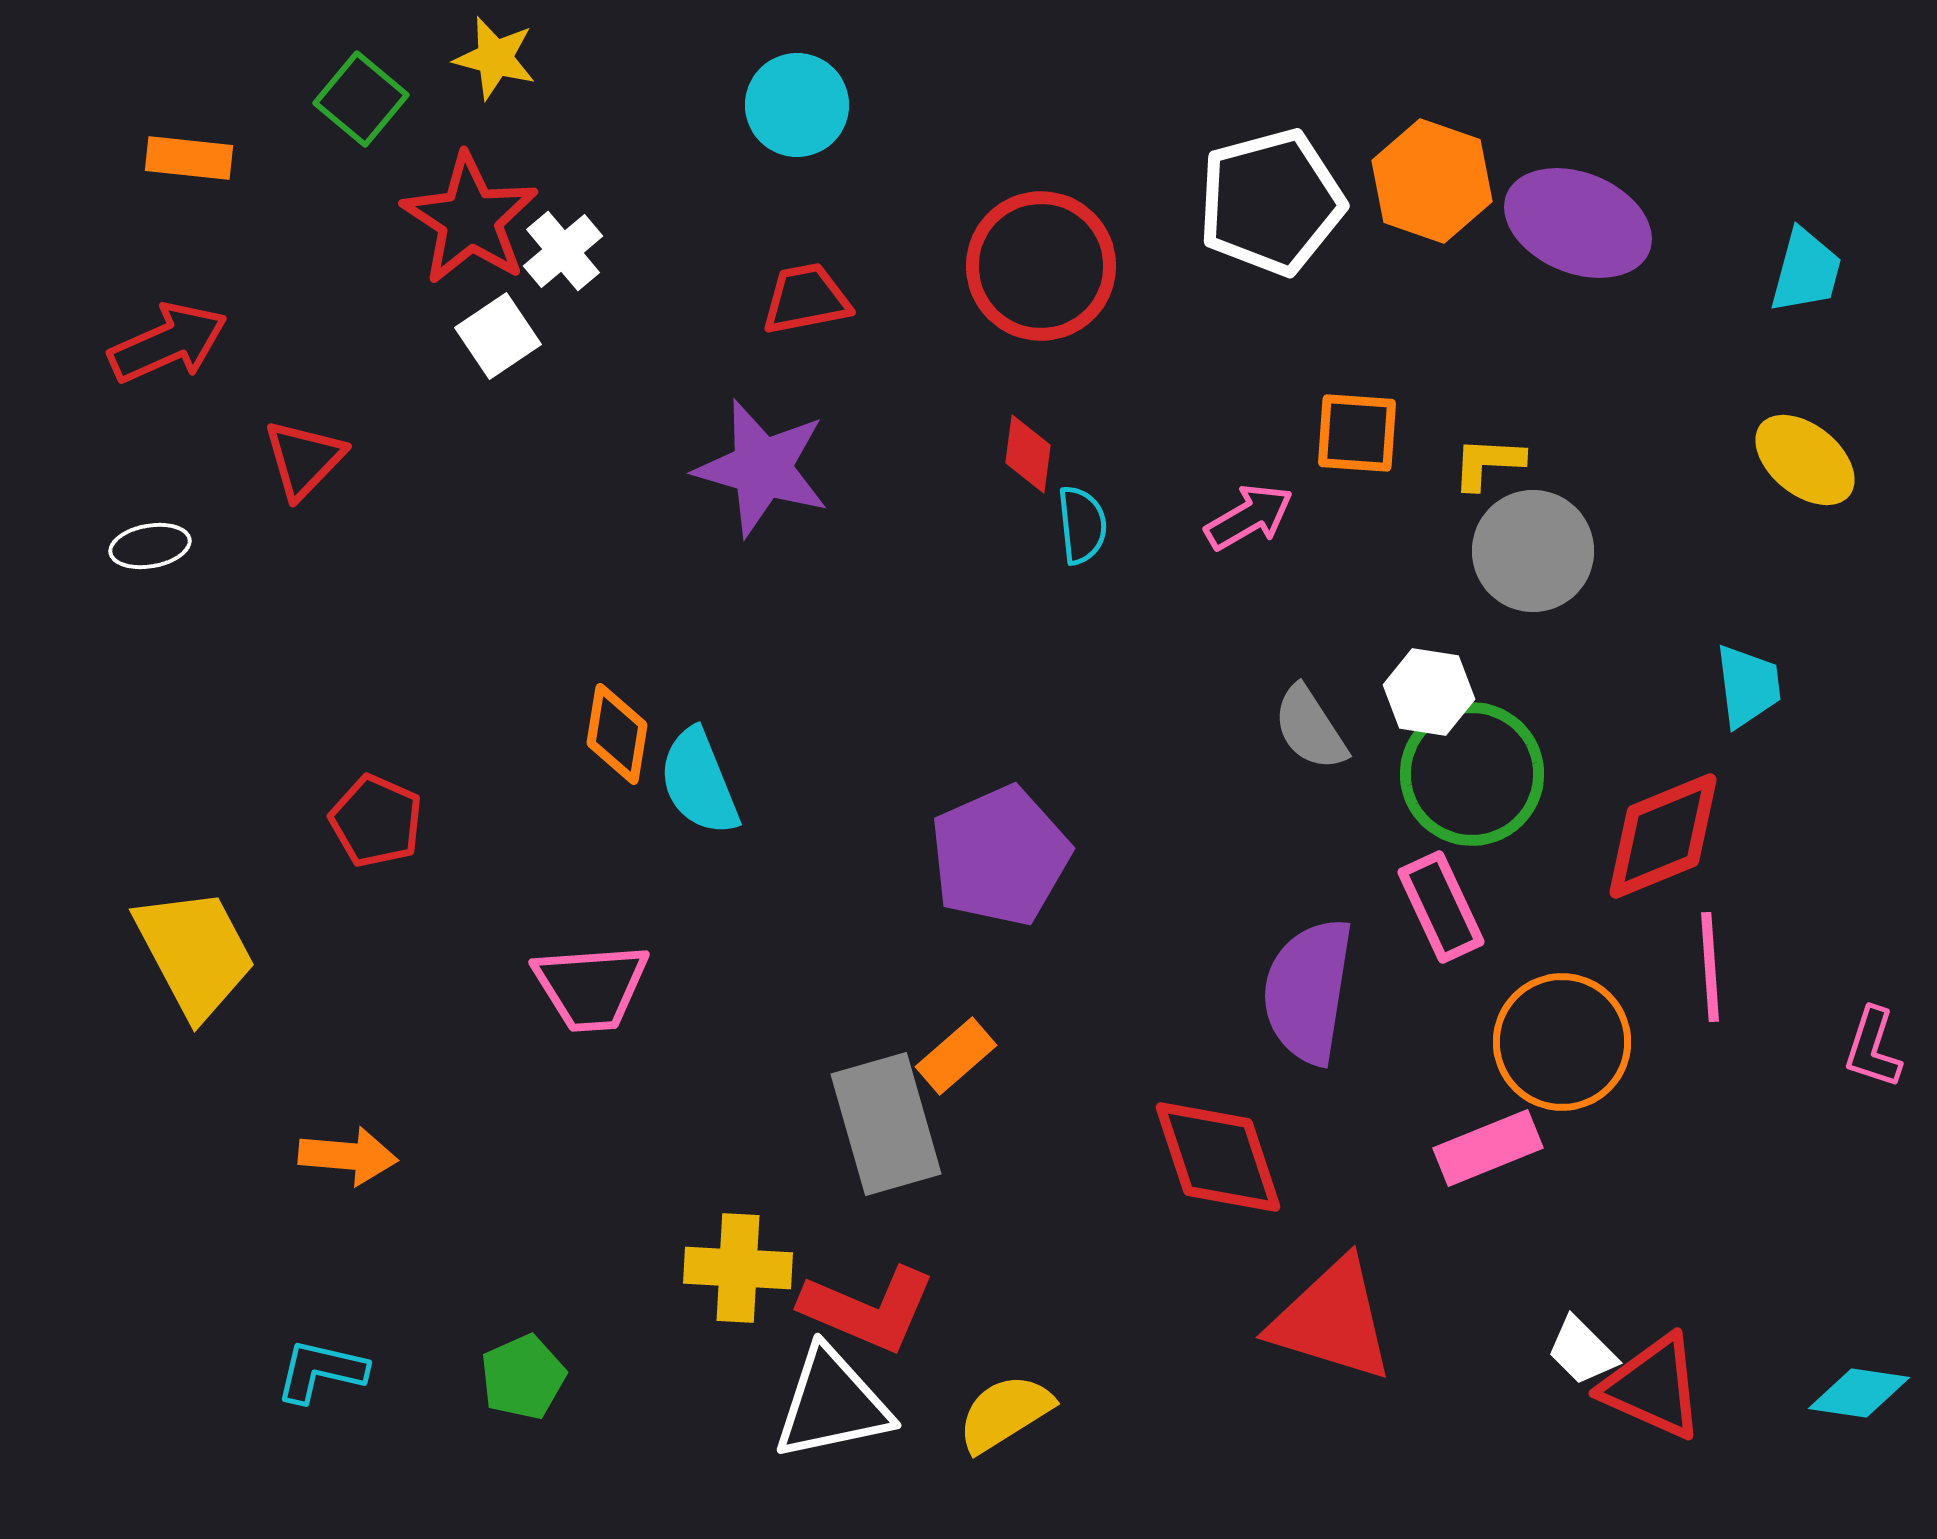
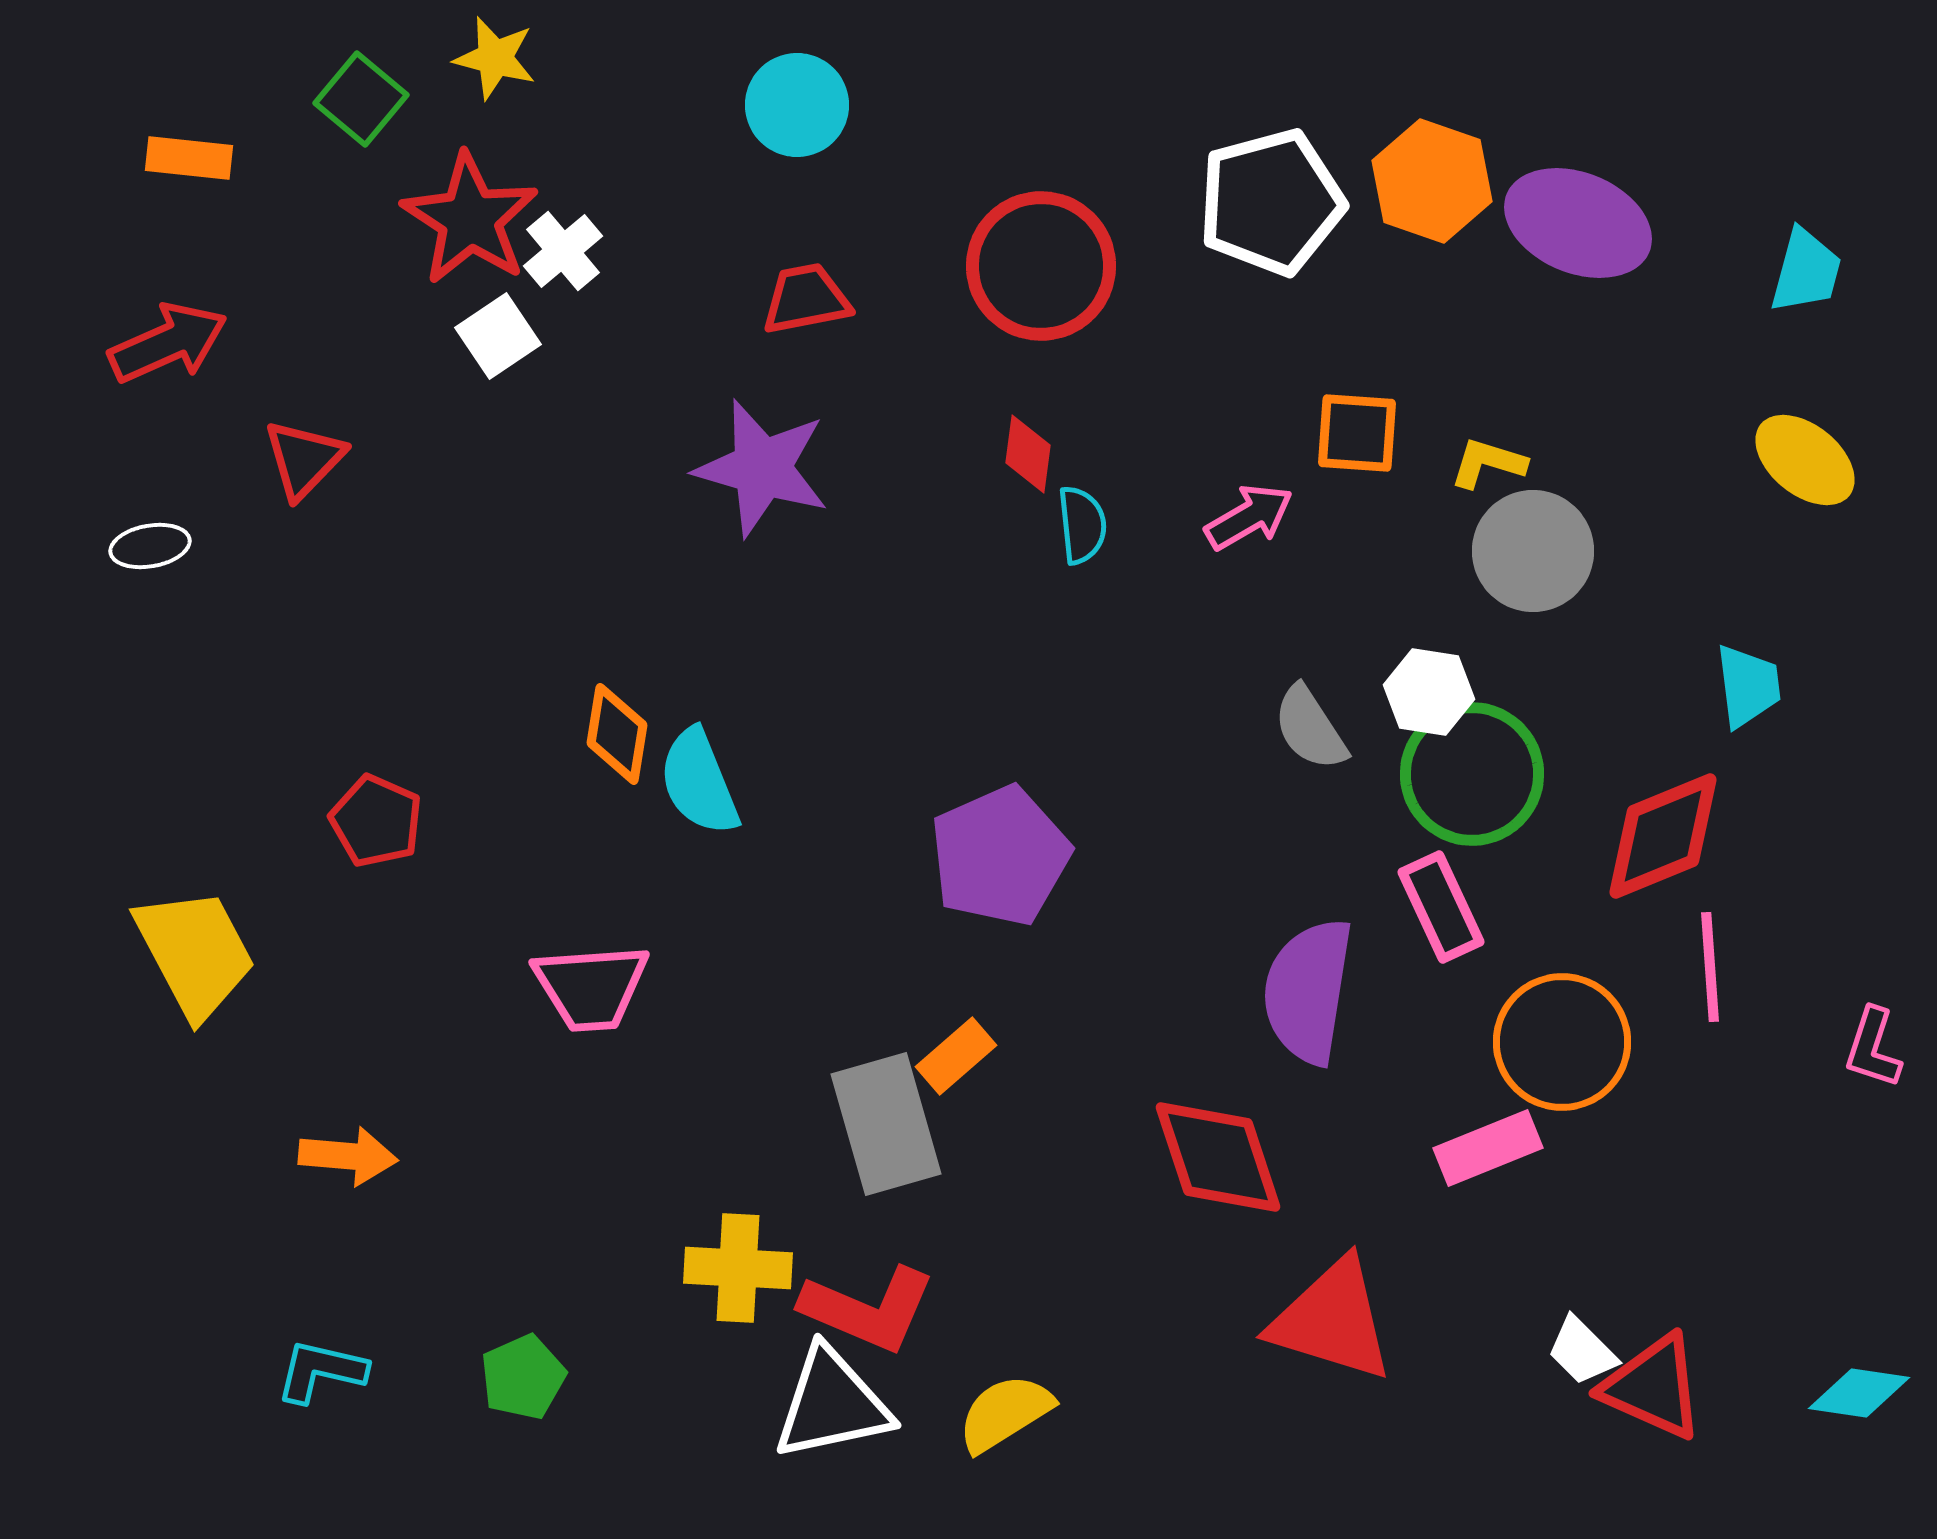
yellow L-shape at (1488, 463): rotated 14 degrees clockwise
